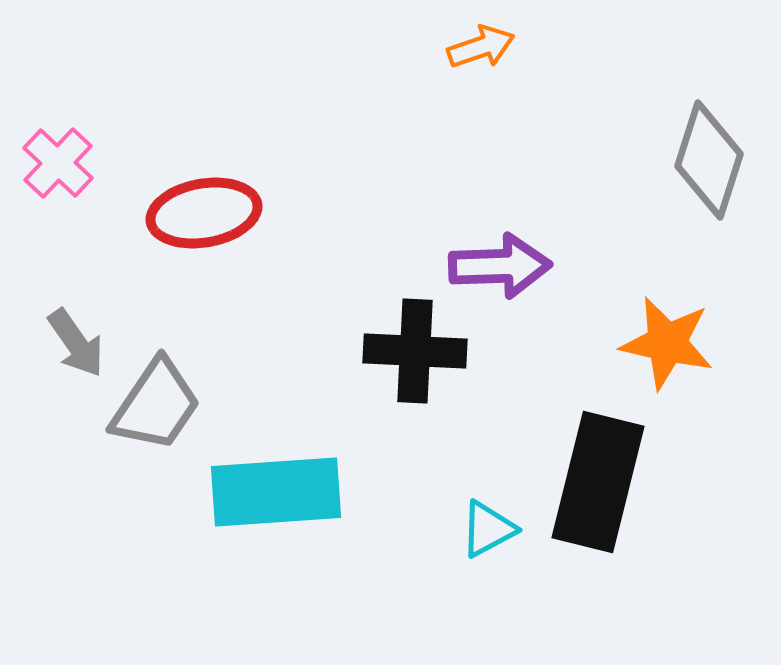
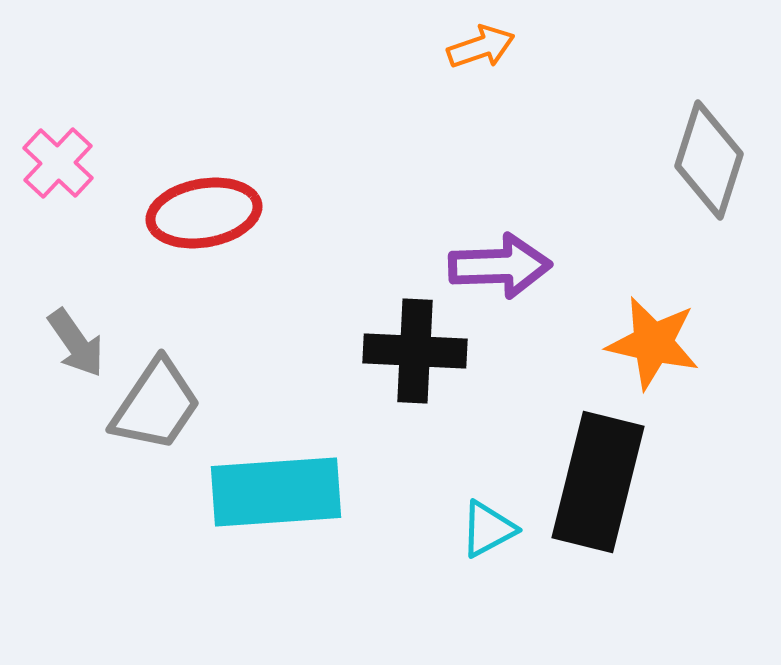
orange star: moved 14 px left
